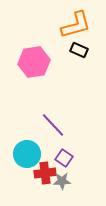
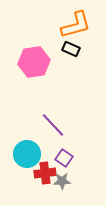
black rectangle: moved 8 px left, 1 px up
